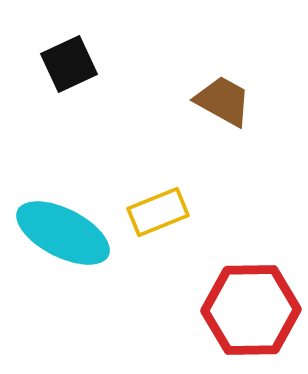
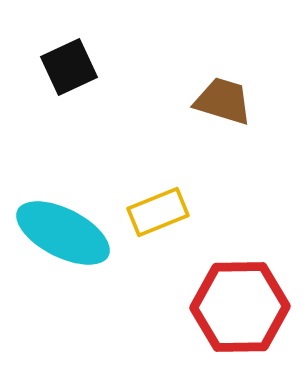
black square: moved 3 px down
brown trapezoid: rotated 12 degrees counterclockwise
red hexagon: moved 11 px left, 3 px up
